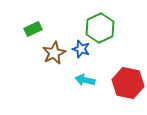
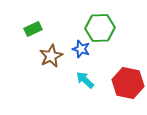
green hexagon: rotated 24 degrees clockwise
brown star: moved 3 px left, 3 px down
cyan arrow: rotated 30 degrees clockwise
